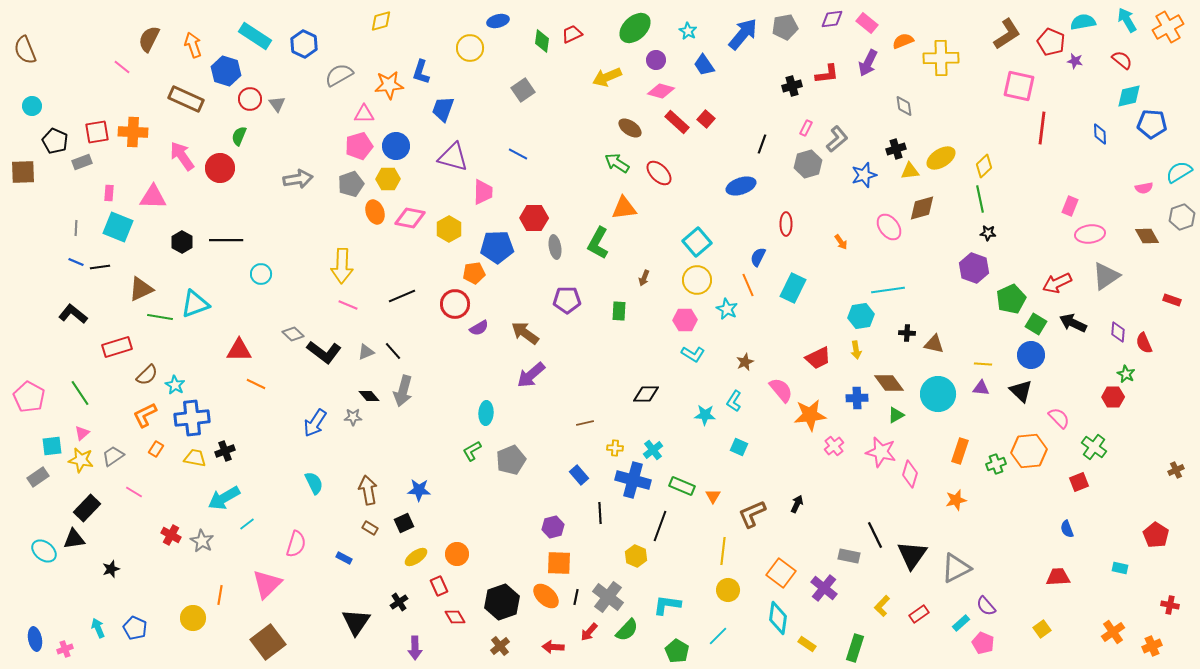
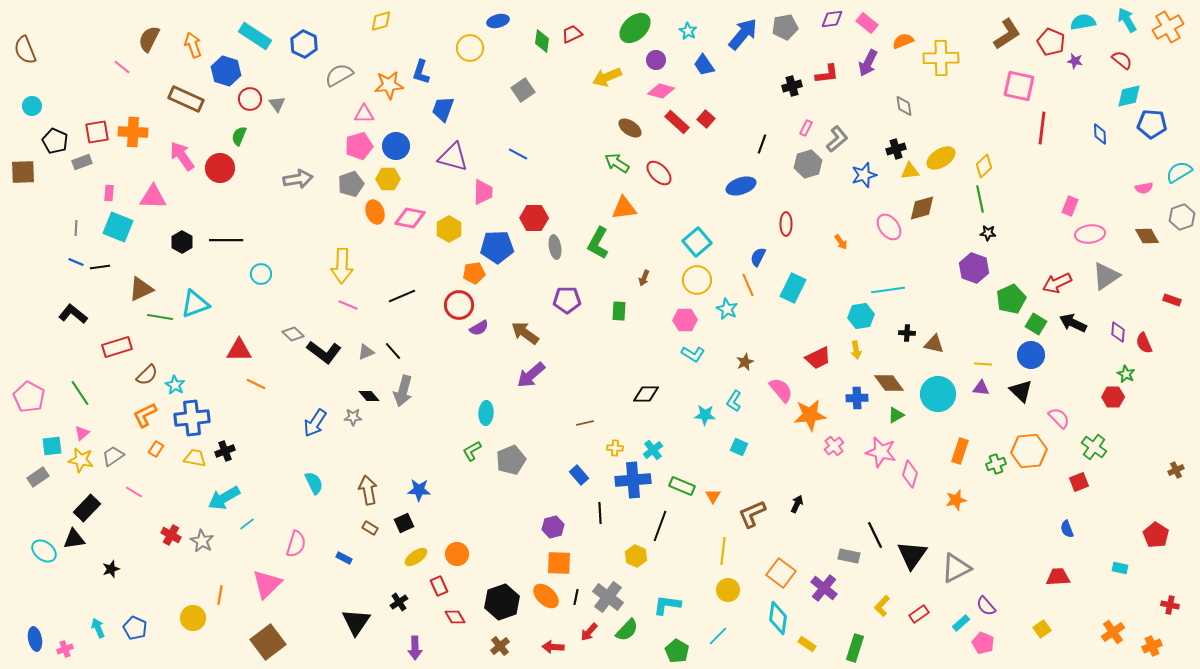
red circle at (455, 304): moved 4 px right, 1 px down
blue cross at (633, 480): rotated 20 degrees counterclockwise
